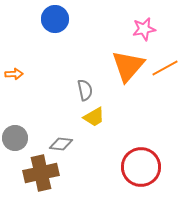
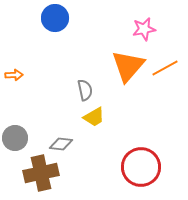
blue circle: moved 1 px up
orange arrow: moved 1 px down
